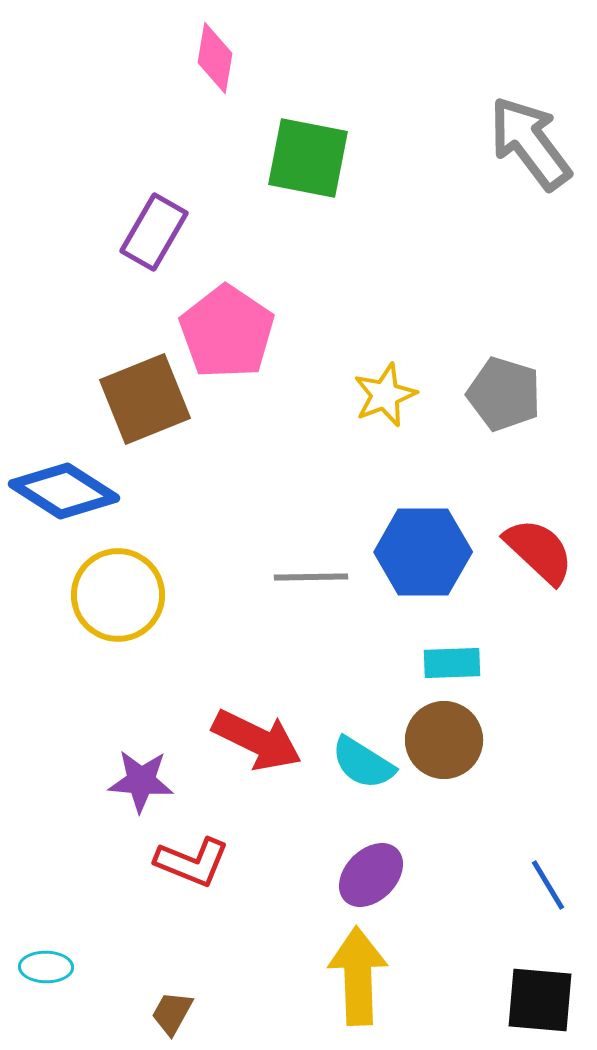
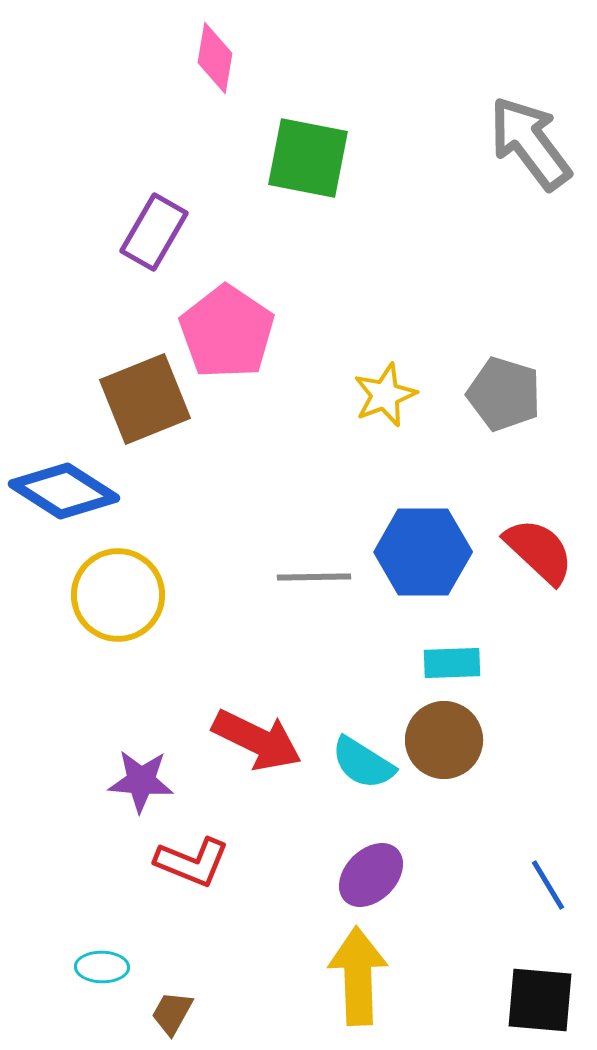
gray line: moved 3 px right
cyan ellipse: moved 56 px right
